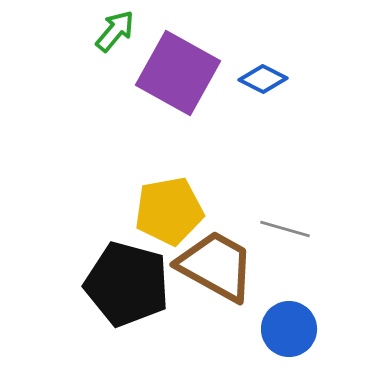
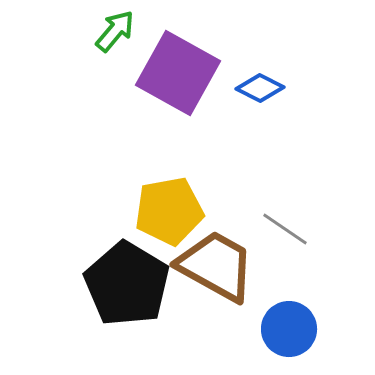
blue diamond: moved 3 px left, 9 px down
gray line: rotated 18 degrees clockwise
black pentagon: rotated 16 degrees clockwise
